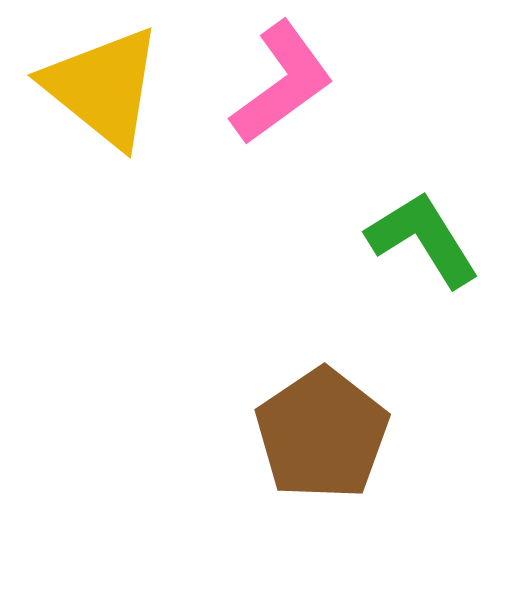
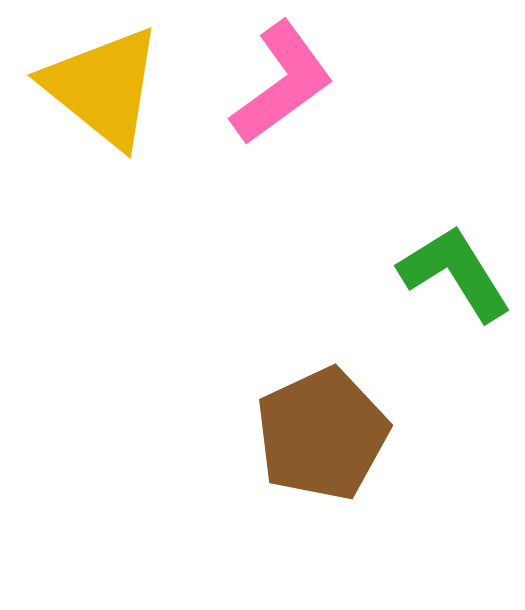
green L-shape: moved 32 px right, 34 px down
brown pentagon: rotated 9 degrees clockwise
